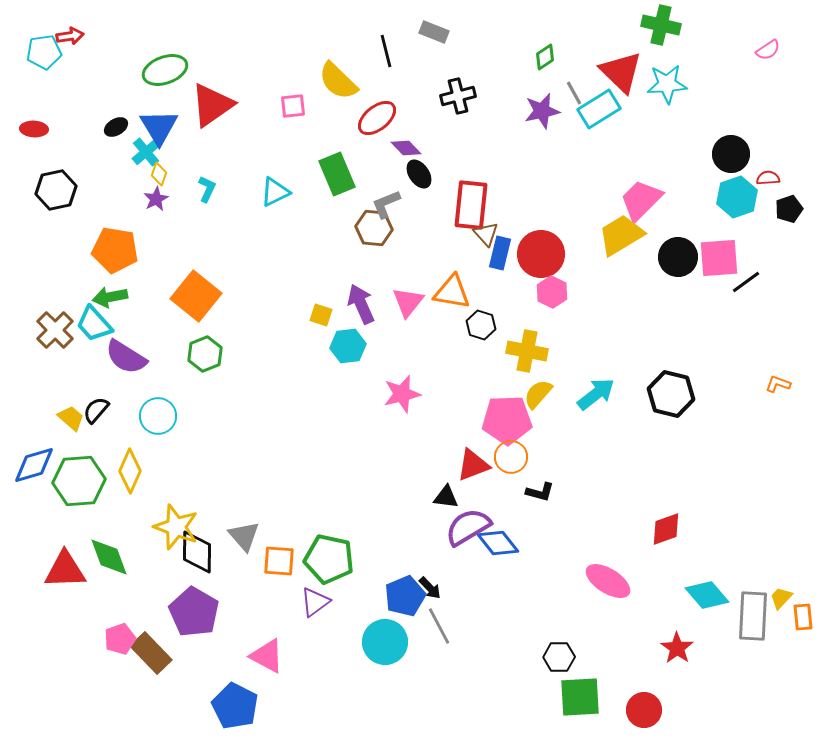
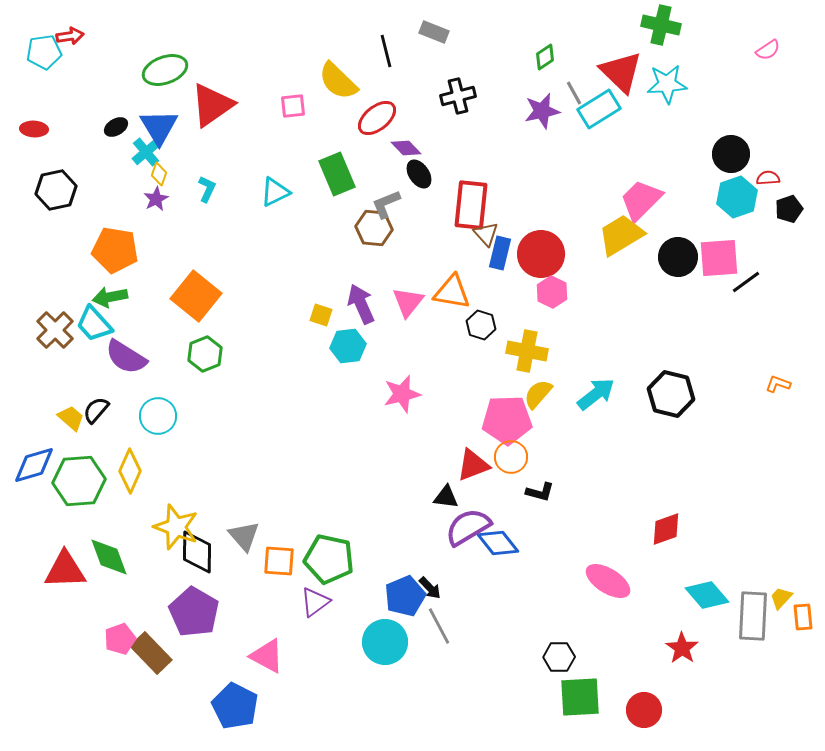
red star at (677, 648): moved 5 px right
